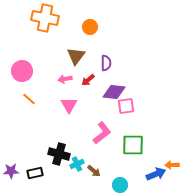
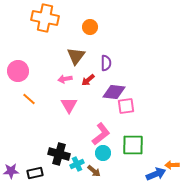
pink circle: moved 4 px left
pink L-shape: moved 1 px left, 1 px down
cyan circle: moved 17 px left, 32 px up
